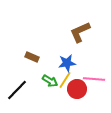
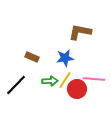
brown L-shape: rotated 35 degrees clockwise
blue star: moved 2 px left, 5 px up
green arrow: rotated 35 degrees counterclockwise
black line: moved 1 px left, 5 px up
